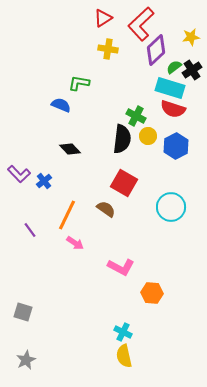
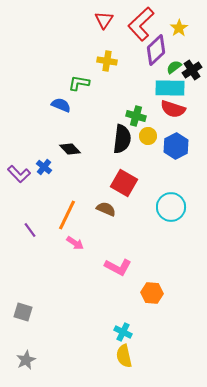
red triangle: moved 1 px right, 2 px down; rotated 24 degrees counterclockwise
yellow star: moved 12 px left, 9 px up; rotated 24 degrees counterclockwise
yellow cross: moved 1 px left, 12 px down
cyan rectangle: rotated 16 degrees counterclockwise
green cross: rotated 12 degrees counterclockwise
blue cross: moved 14 px up; rotated 14 degrees counterclockwise
brown semicircle: rotated 12 degrees counterclockwise
pink L-shape: moved 3 px left
